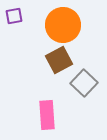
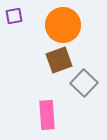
brown square: rotated 8 degrees clockwise
